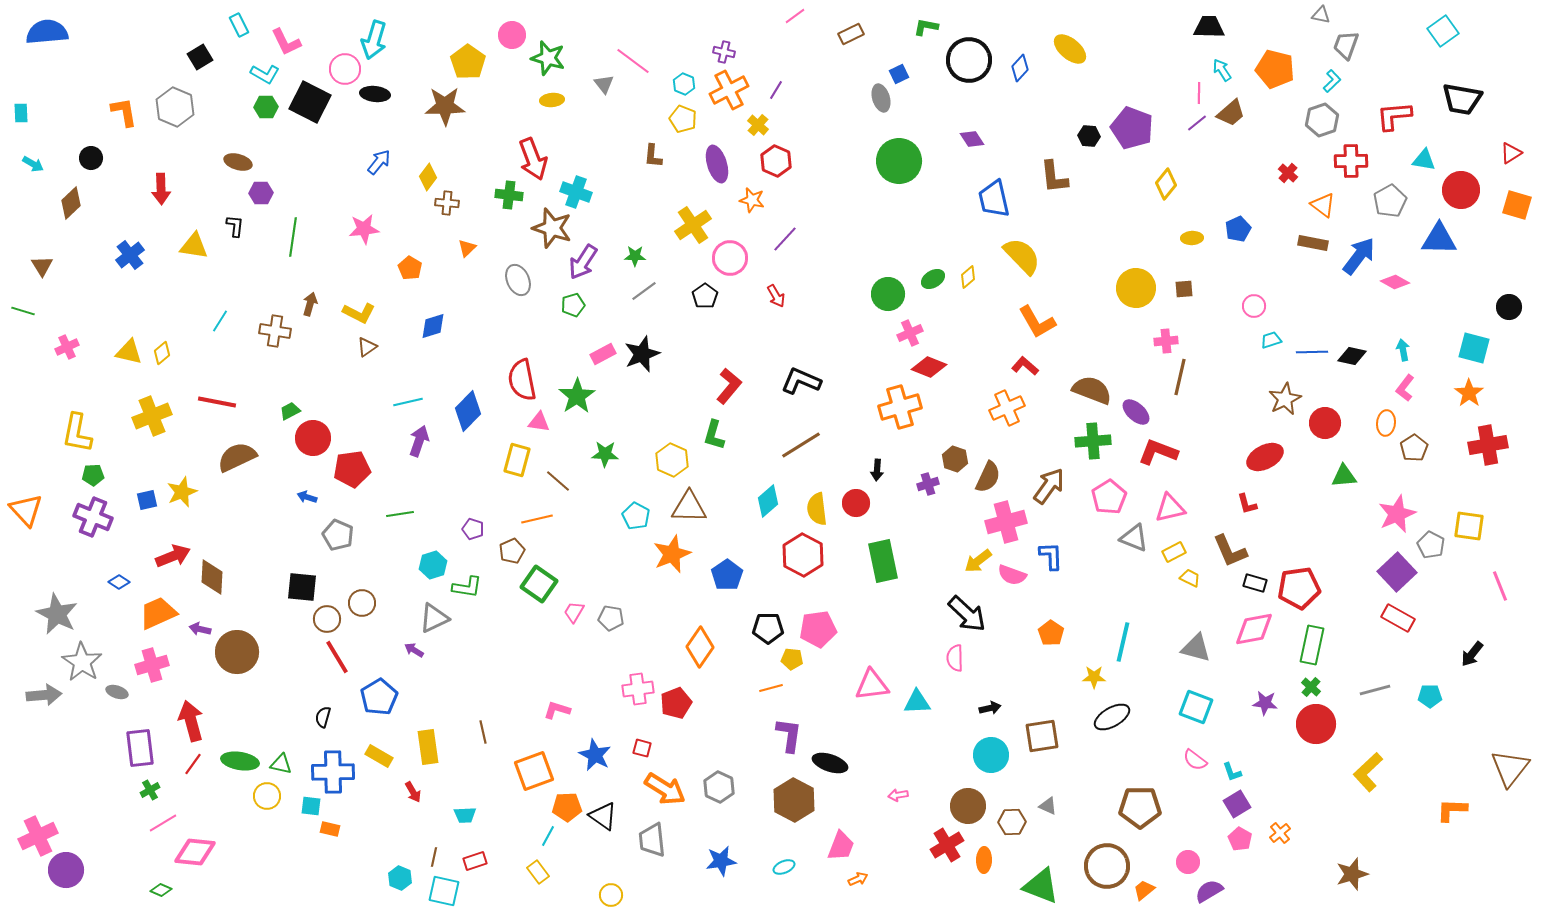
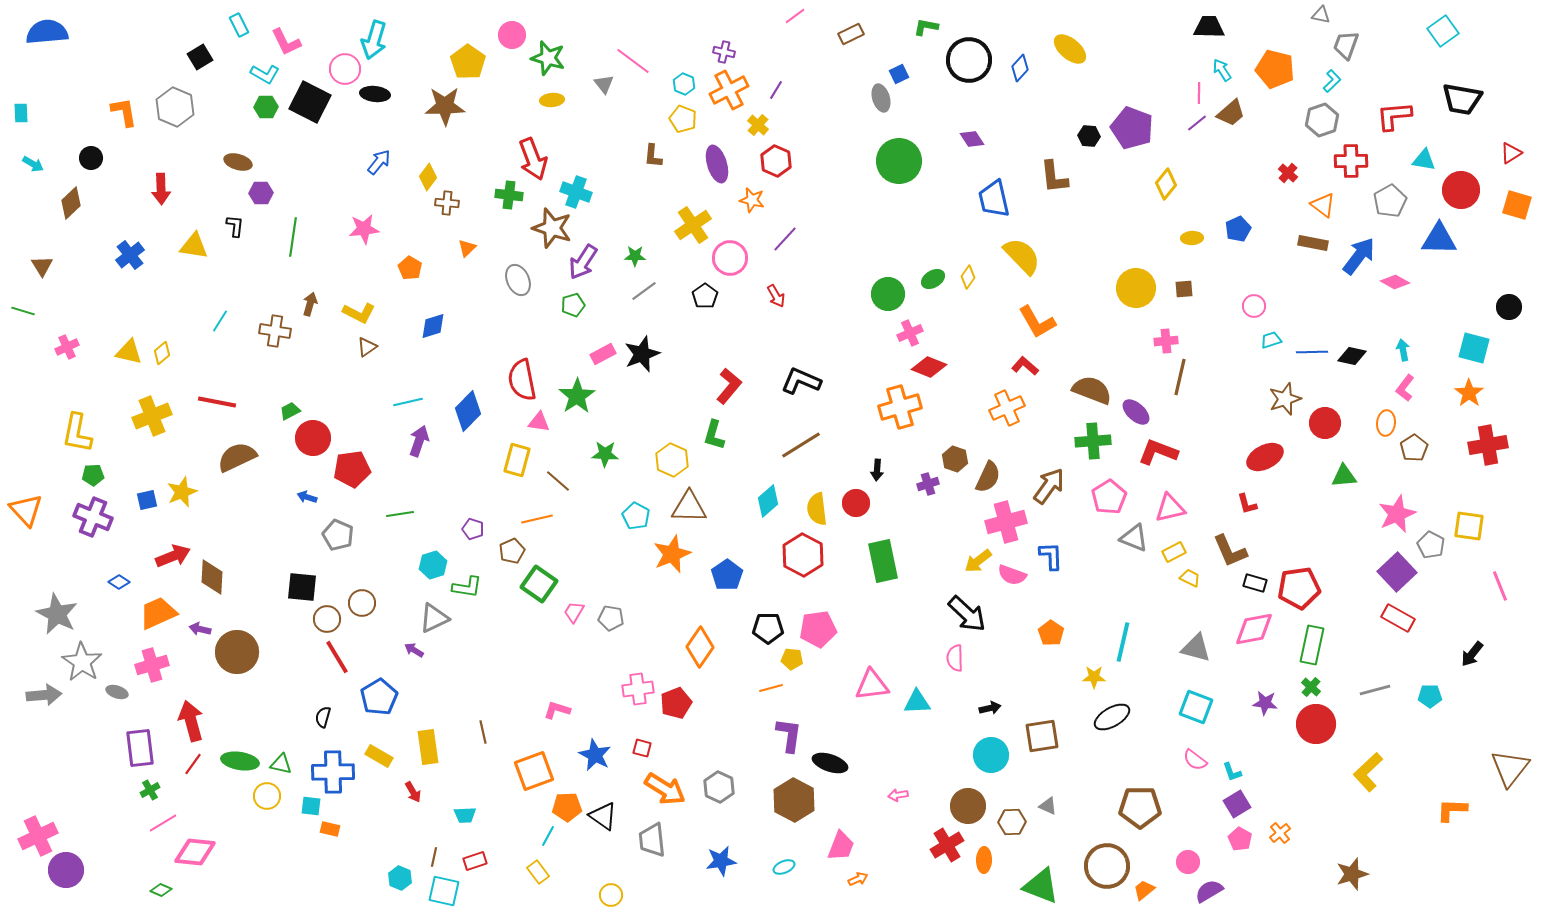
yellow diamond at (968, 277): rotated 15 degrees counterclockwise
brown star at (1285, 399): rotated 8 degrees clockwise
